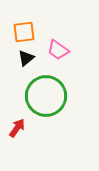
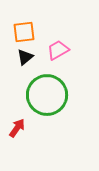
pink trapezoid: rotated 115 degrees clockwise
black triangle: moved 1 px left, 1 px up
green circle: moved 1 px right, 1 px up
